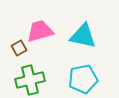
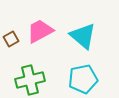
pink trapezoid: rotated 12 degrees counterclockwise
cyan triangle: rotated 28 degrees clockwise
brown square: moved 8 px left, 9 px up
